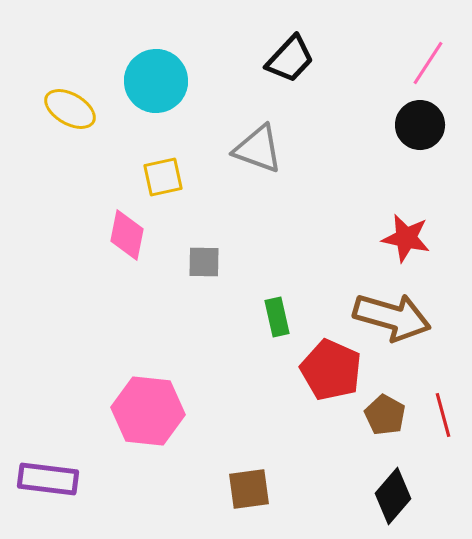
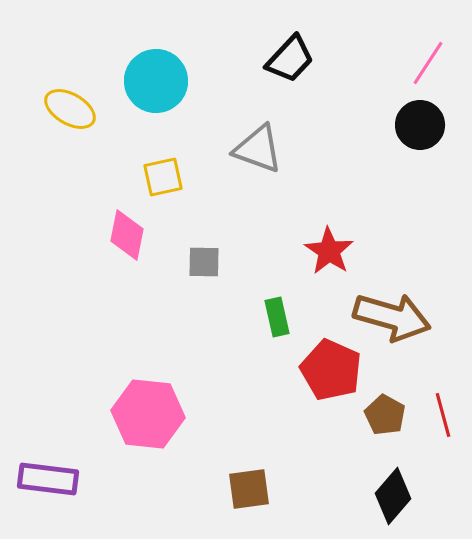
red star: moved 77 px left, 13 px down; rotated 21 degrees clockwise
pink hexagon: moved 3 px down
